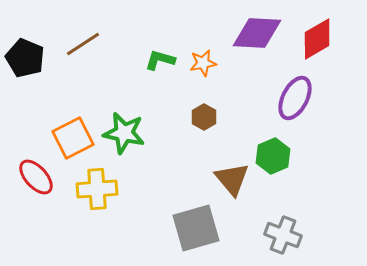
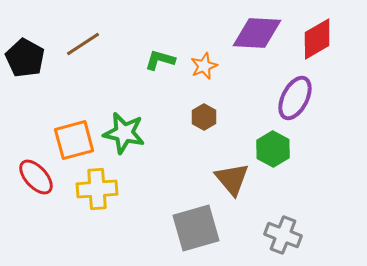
black pentagon: rotated 6 degrees clockwise
orange star: moved 1 px right, 3 px down; rotated 12 degrees counterclockwise
orange square: moved 1 px right, 2 px down; rotated 12 degrees clockwise
green hexagon: moved 7 px up; rotated 8 degrees counterclockwise
